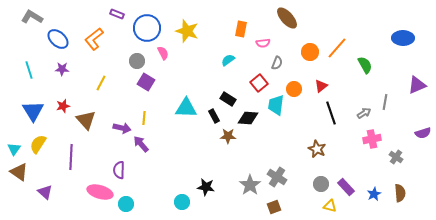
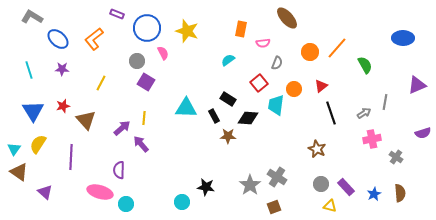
purple arrow at (122, 128): rotated 54 degrees counterclockwise
